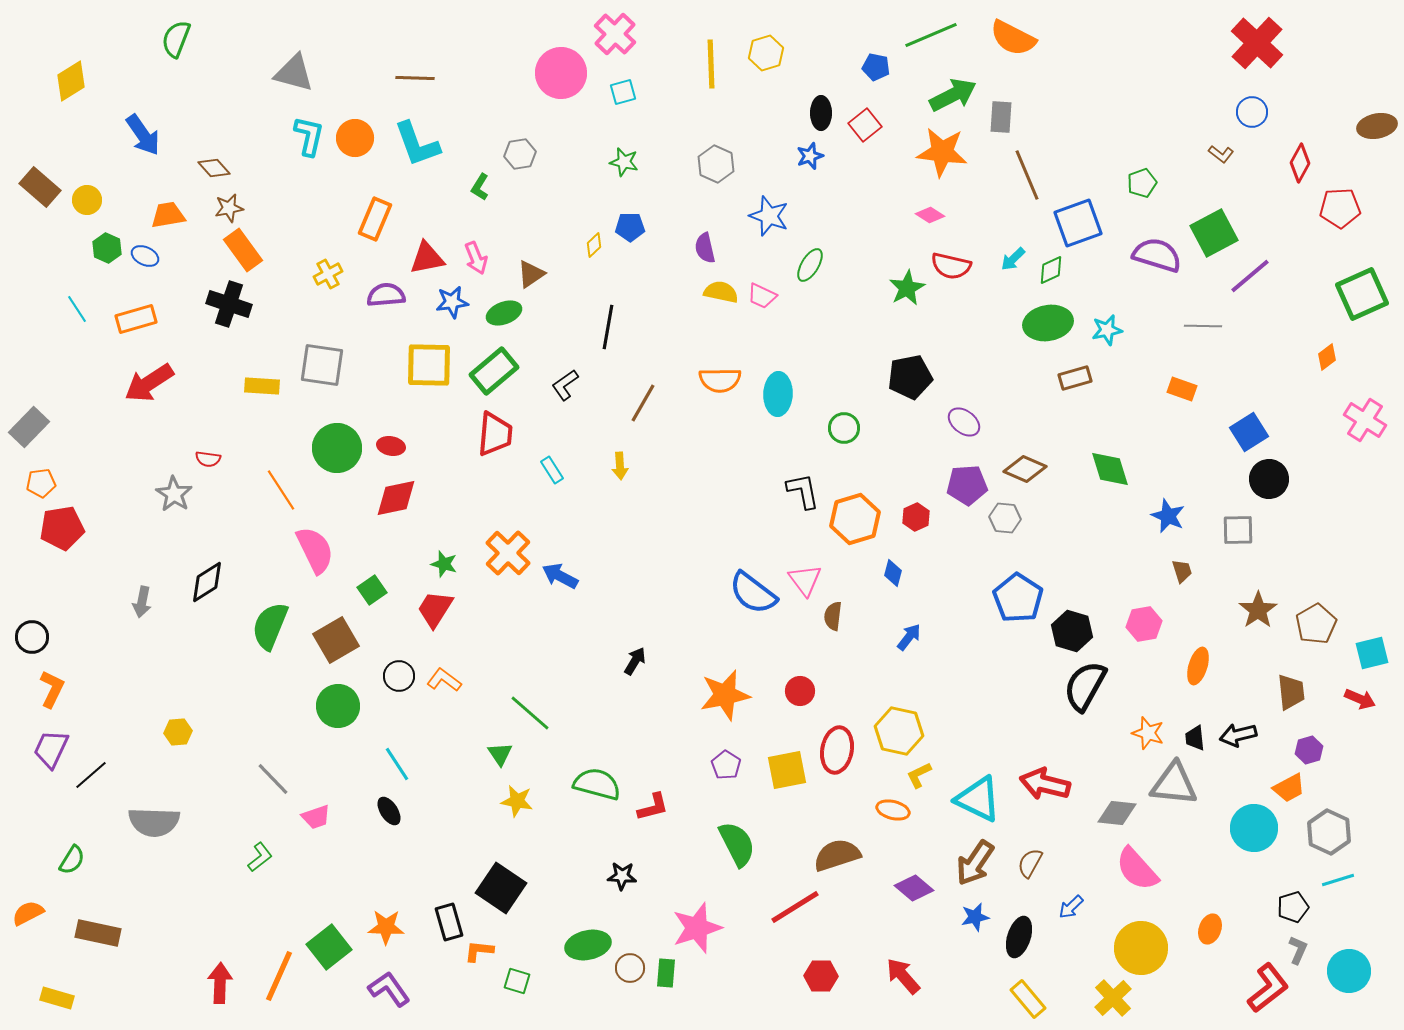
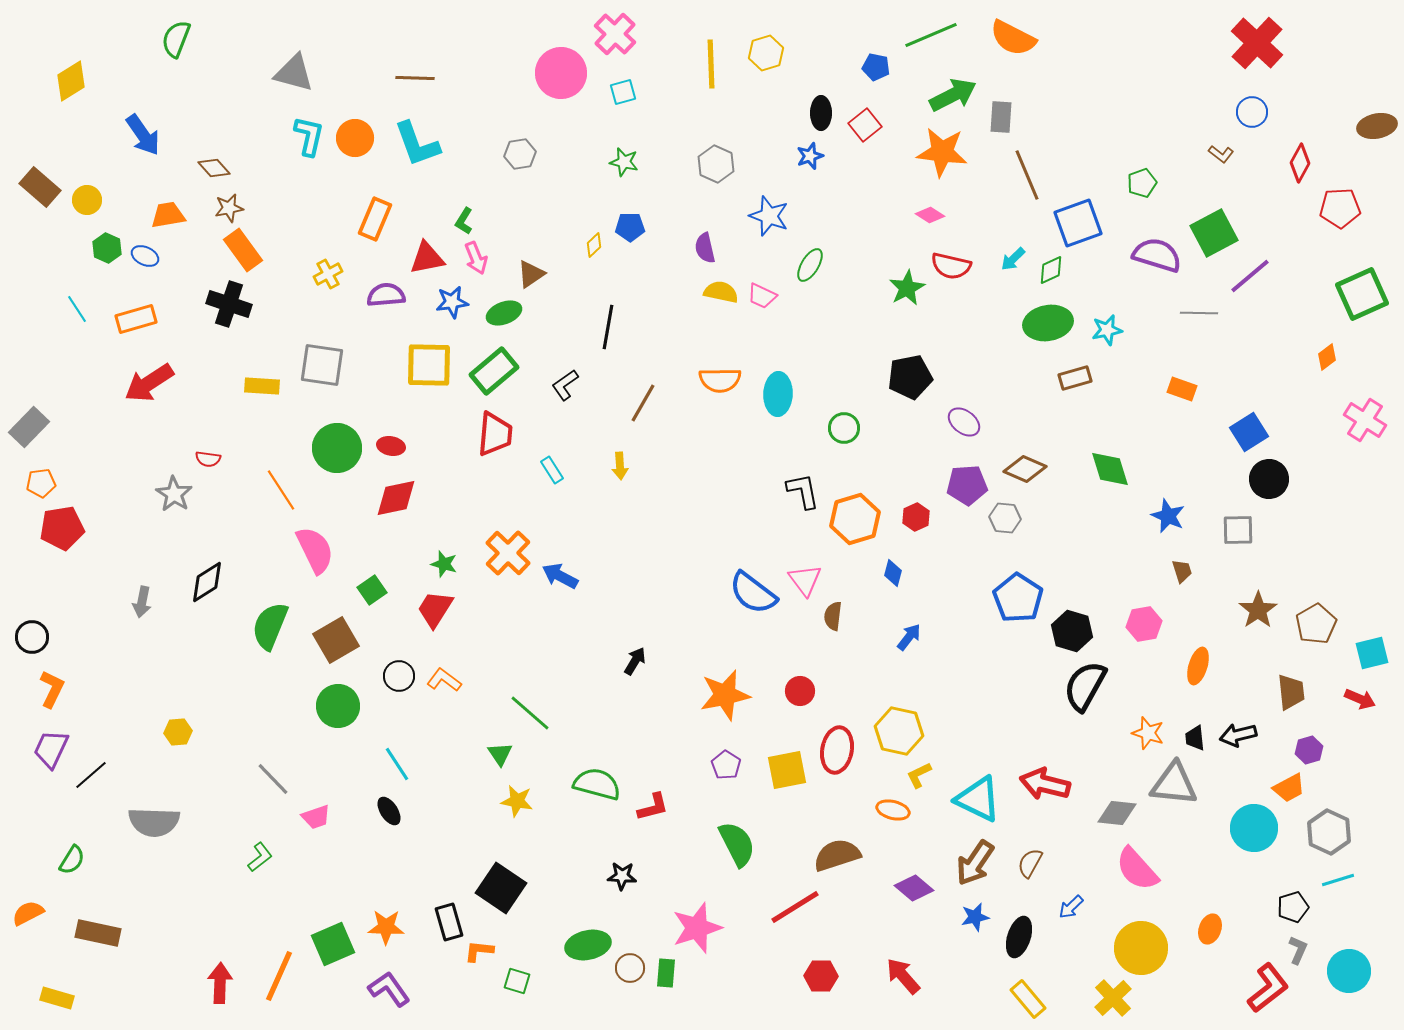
green L-shape at (480, 187): moved 16 px left, 34 px down
gray line at (1203, 326): moved 4 px left, 13 px up
green square at (329, 947): moved 4 px right, 3 px up; rotated 15 degrees clockwise
